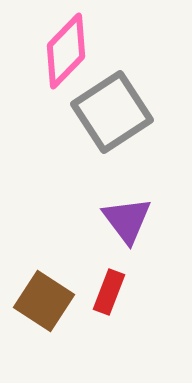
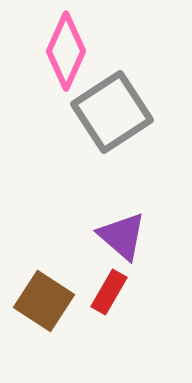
pink diamond: rotated 20 degrees counterclockwise
purple triangle: moved 5 px left, 16 px down; rotated 12 degrees counterclockwise
red rectangle: rotated 9 degrees clockwise
